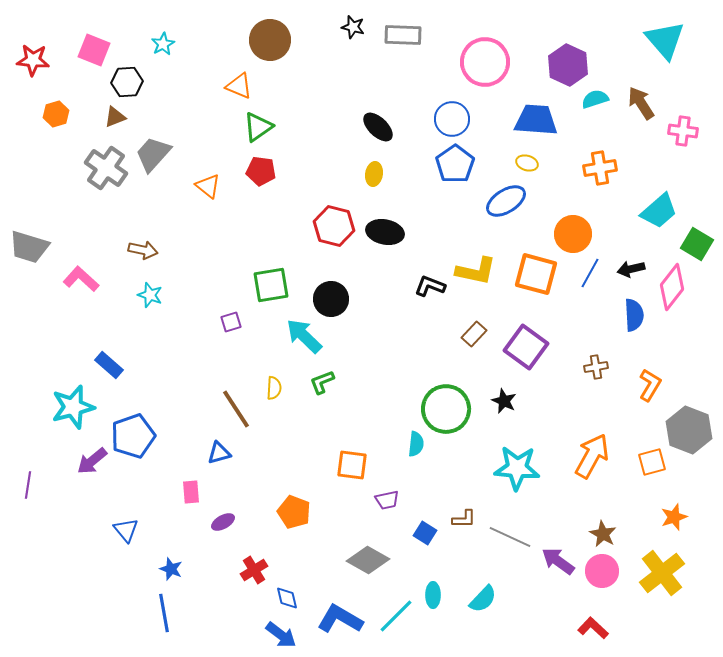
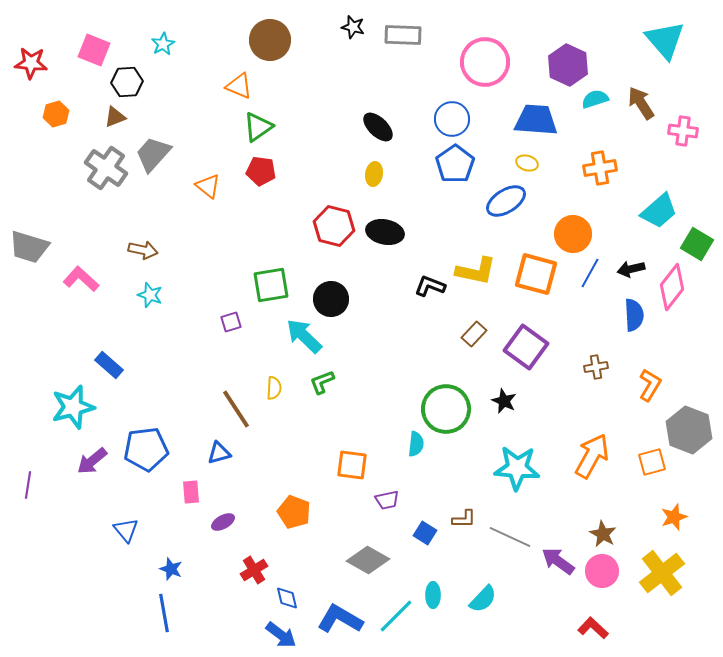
red star at (33, 60): moved 2 px left, 3 px down
blue pentagon at (133, 436): moved 13 px right, 13 px down; rotated 12 degrees clockwise
